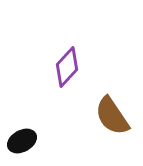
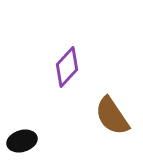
black ellipse: rotated 12 degrees clockwise
